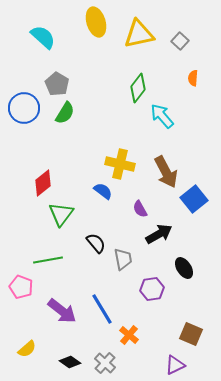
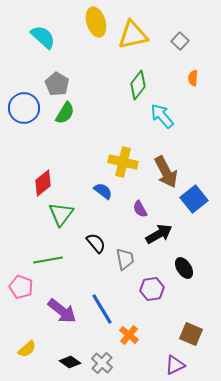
yellow triangle: moved 6 px left, 1 px down
green diamond: moved 3 px up
yellow cross: moved 3 px right, 2 px up
gray trapezoid: moved 2 px right
gray cross: moved 3 px left
